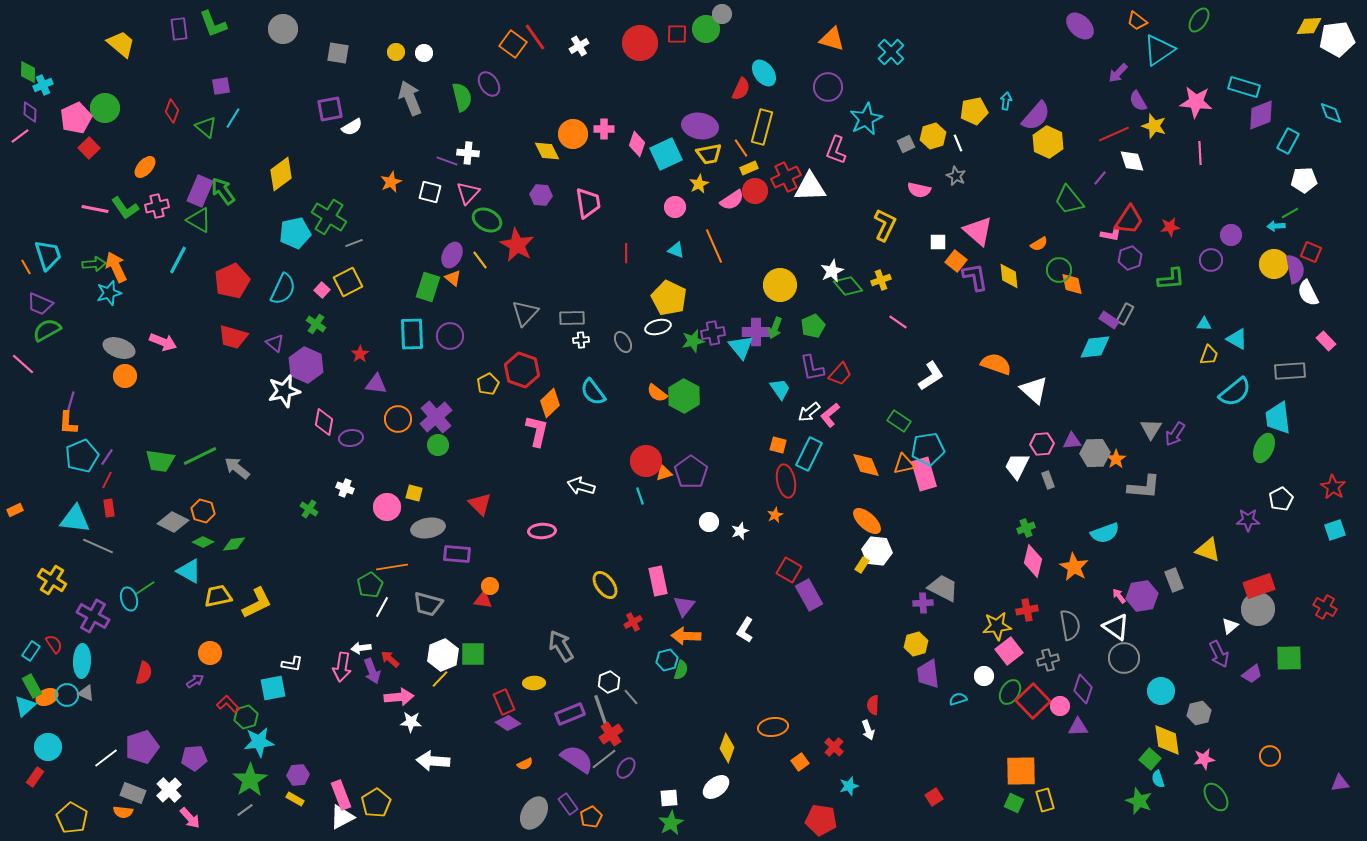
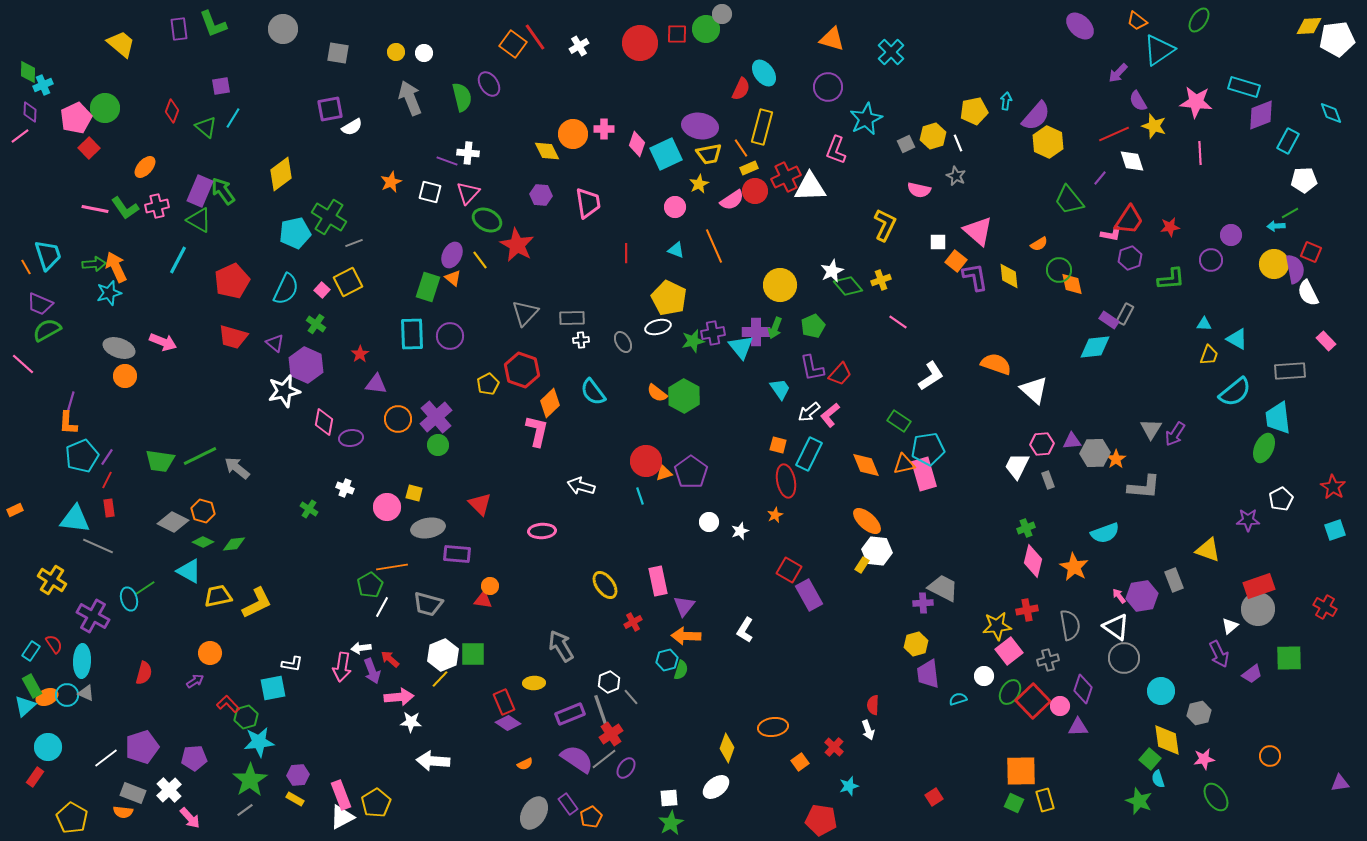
cyan semicircle at (283, 289): moved 3 px right
